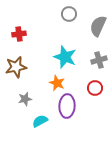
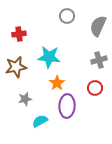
gray circle: moved 2 px left, 2 px down
cyan star: moved 16 px left; rotated 15 degrees counterclockwise
orange star: rotated 14 degrees clockwise
